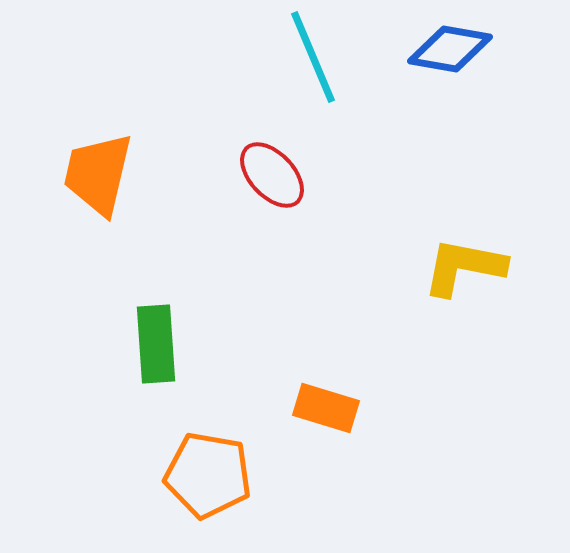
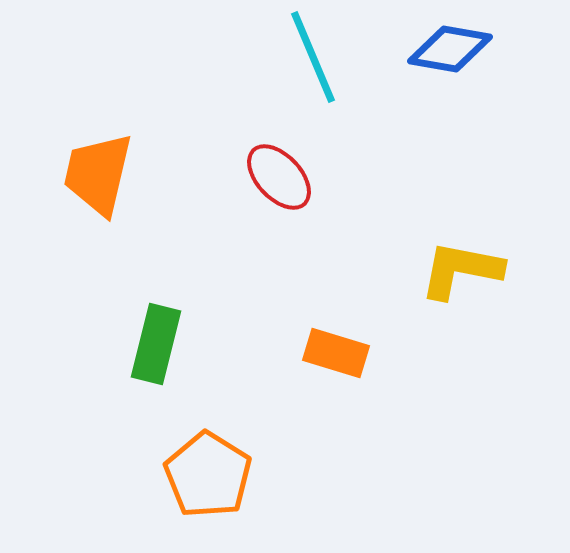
red ellipse: moved 7 px right, 2 px down
yellow L-shape: moved 3 px left, 3 px down
green rectangle: rotated 18 degrees clockwise
orange rectangle: moved 10 px right, 55 px up
orange pentagon: rotated 22 degrees clockwise
